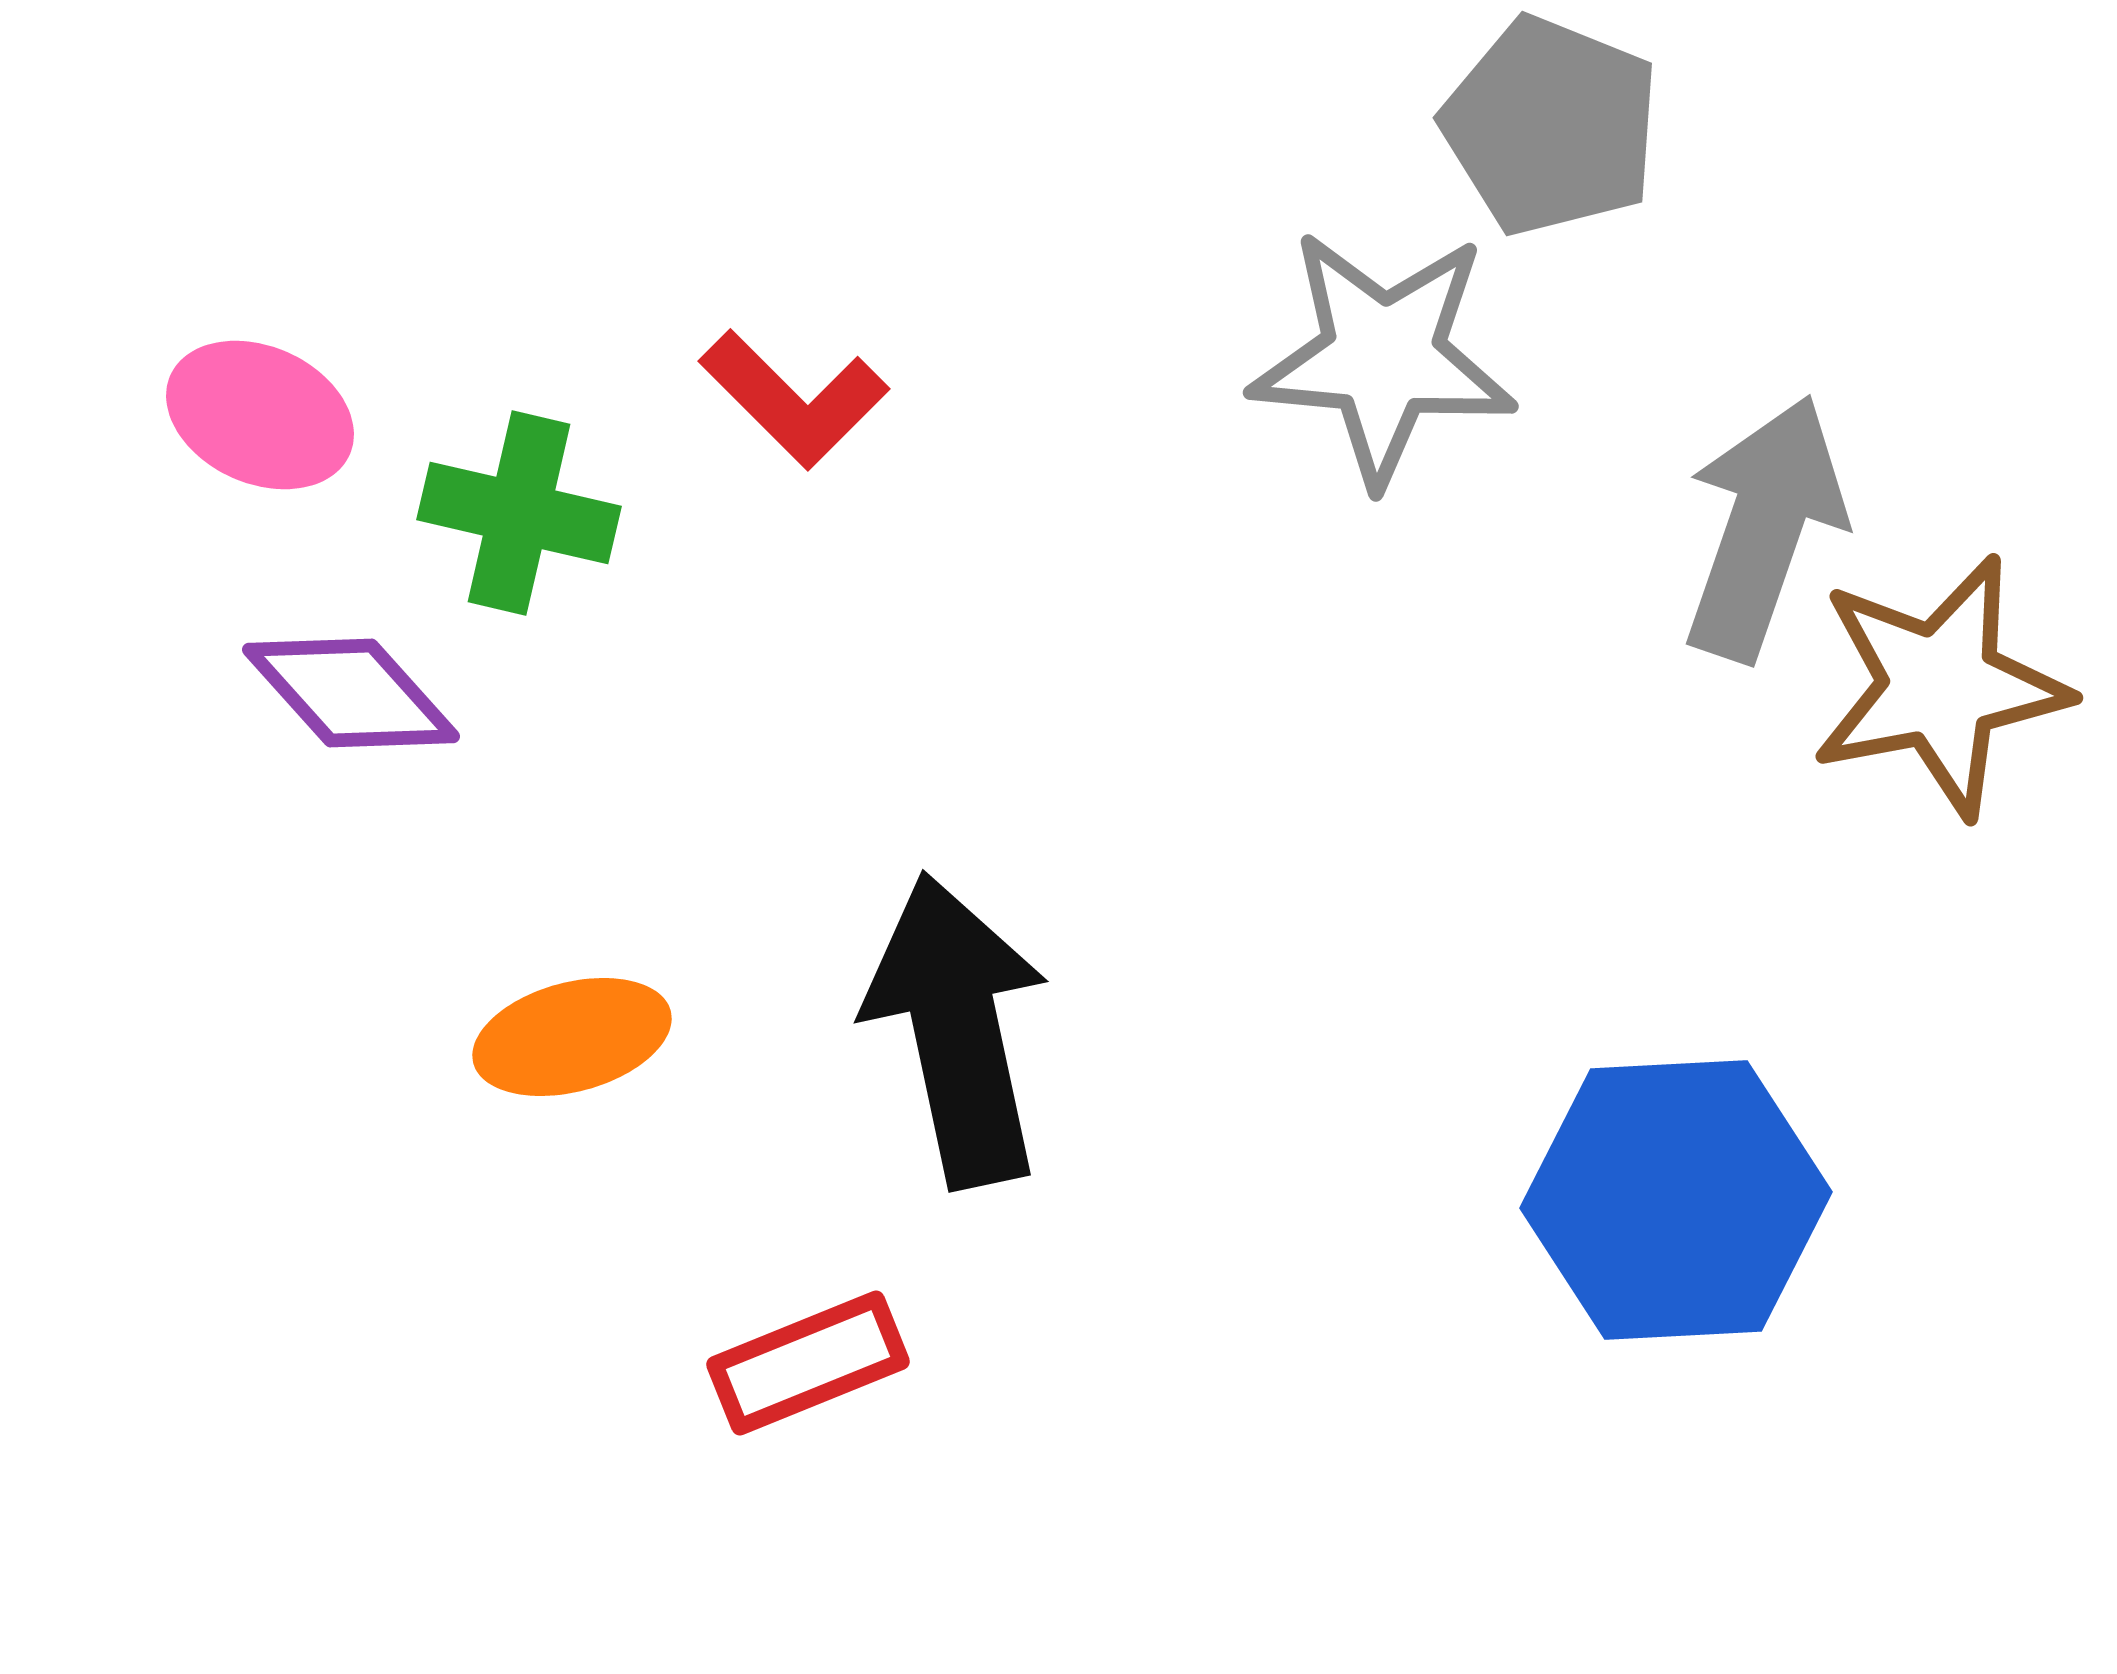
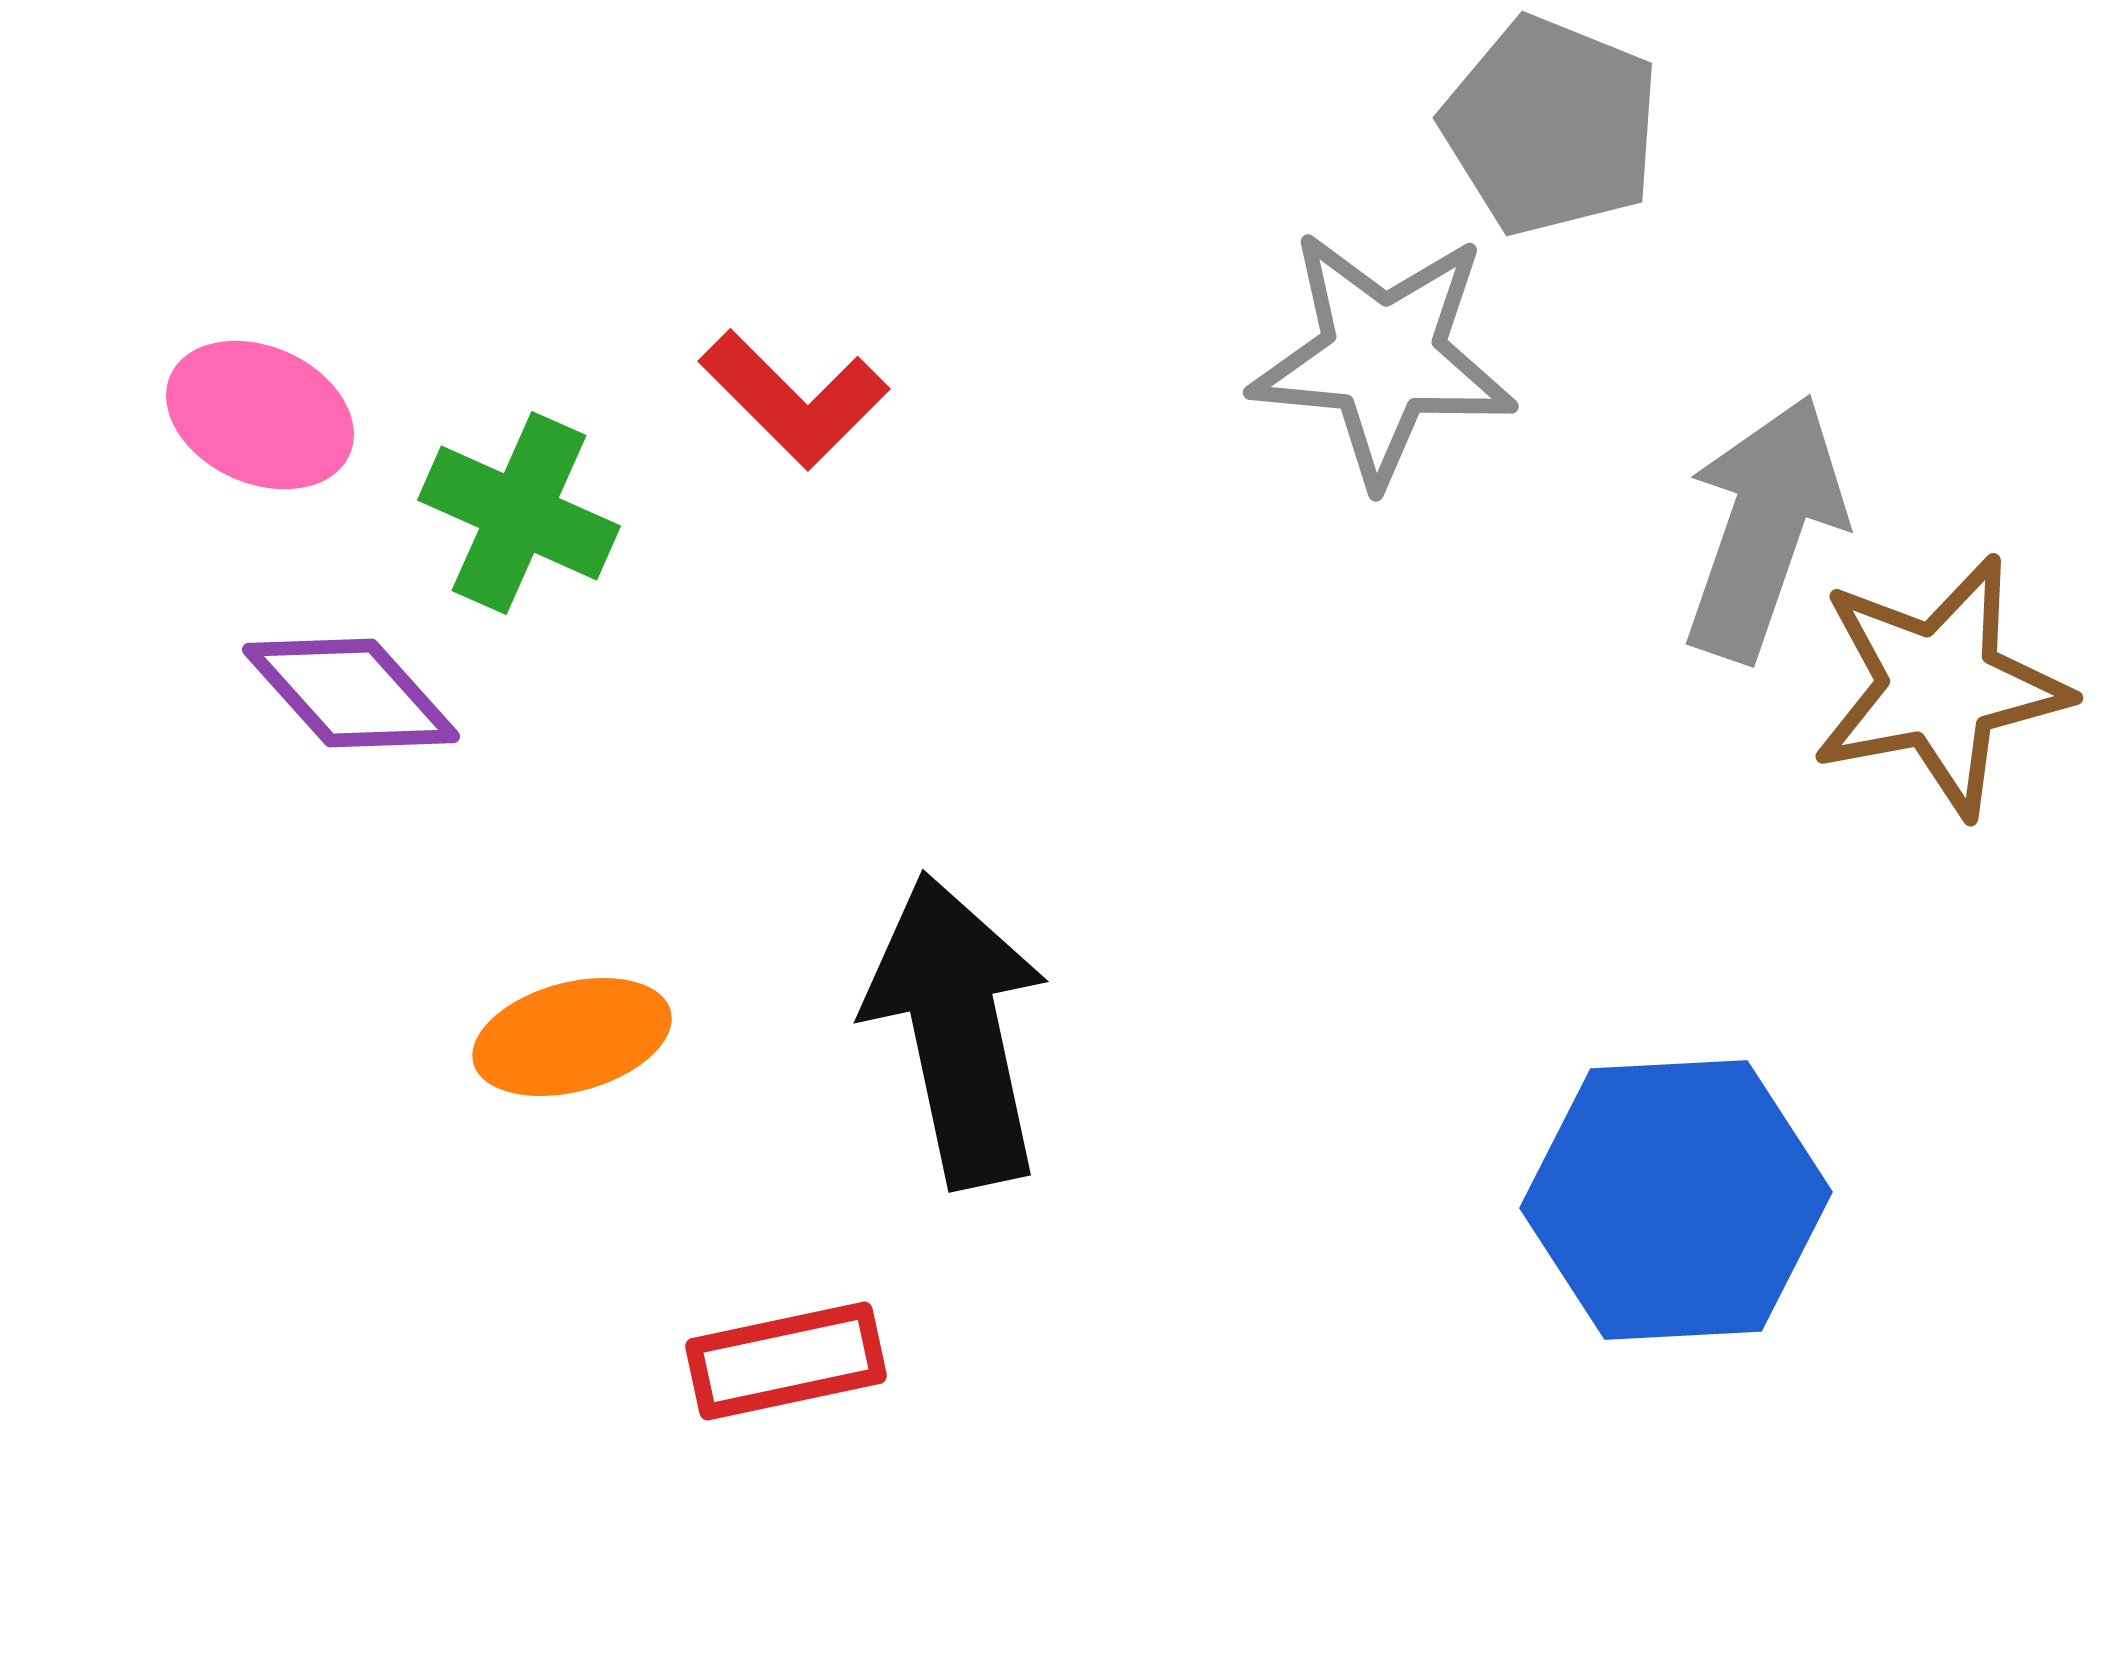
green cross: rotated 11 degrees clockwise
red rectangle: moved 22 px left, 2 px up; rotated 10 degrees clockwise
